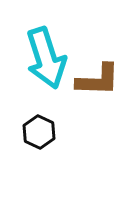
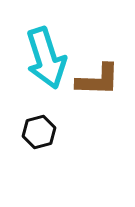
black hexagon: rotated 20 degrees clockwise
